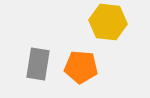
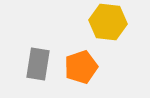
orange pentagon: rotated 24 degrees counterclockwise
